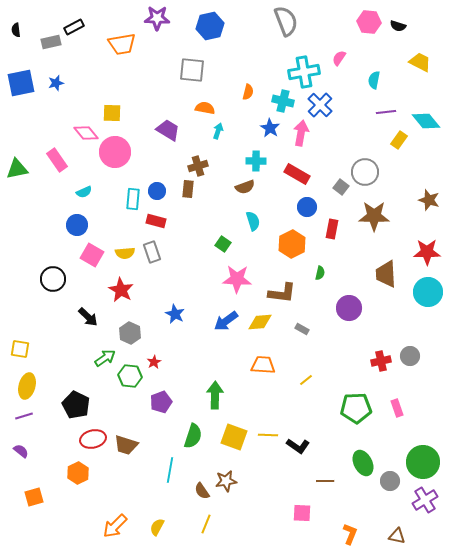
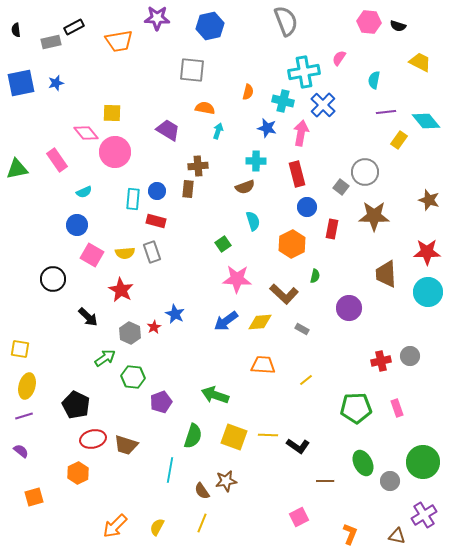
orange trapezoid at (122, 44): moved 3 px left, 3 px up
blue cross at (320, 105): moved 3 px right
blue star at (270, 128): moved 3 px left; rotated 18 degrees counterclockwise
brown cross at (198, 166): rotated 12 degrees clockwise
red rectangle at (297, 174): rotated 45 degrees clockwise
green square at (223, 244): rotated 21 degrees clockwise
green semicircle at (320, 273): moved 5 px left, 3 px down
brown L-shape at (282, 293): moved 2 px right, 1 px down; rotated 36 degrees clockwise
red star at (154, 362): moved 35 px up
green hexagon at (130, 376): moved 3 px right, 1 px down
green arrow at (215, 395): rotated 72 degrees counterclockwise
purple cross at (425, 500): moved 1 px left, 15 px down
pink square at (302, 513): moved 3 px left, 4 px down; rotated 30 degrees counterclockwise
yellow line at (206, 524): moved 4 px left, 1 px up
